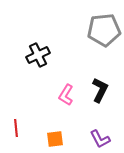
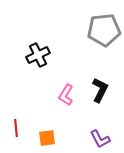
orange square: moved 8 px left, 1 px up
